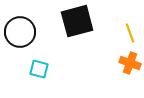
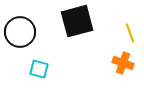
orange cross: moved 7 px left
